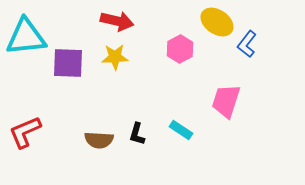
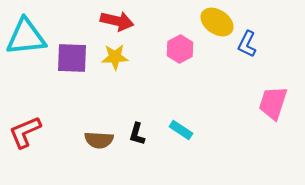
blue L-shape: rotated 12 degrees counterclockwise
purple square: moved 4 px right, 5 px up
pink trapezoid: moved 47 px right, 2 px down
